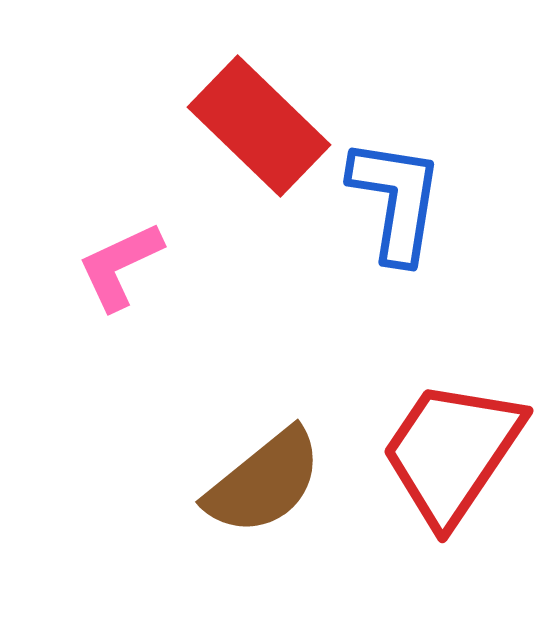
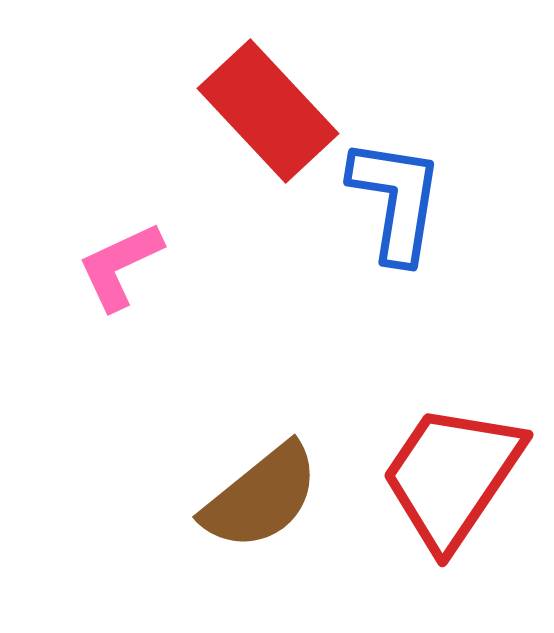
red rectangle: moved 9 px right, 15 px up; rotated 3 degrees clockwise
red trapezoid: moved 24 px down
brown semicircle: moved 3 px left, 15 px down
